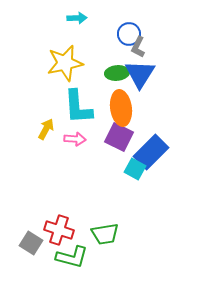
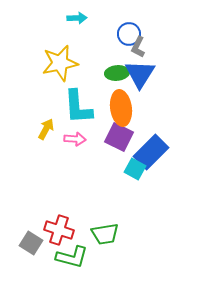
yellow star: moved 5 px left
